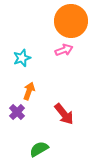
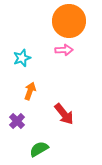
orange circle: moved 2 px left
pink arrow: rotated 18 degrees clockwise
orange arrow: moved 1 px right
purple cross: moved 9 px down
